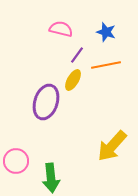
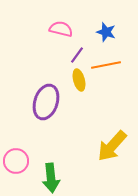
yellow ellipse: moved 6 px right; rotated 45 degrees counterclockwise
